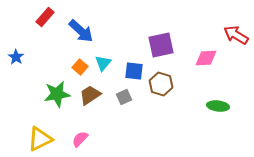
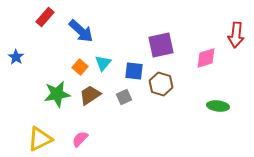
red arrow: rotated 115 degrees counterclockwise
pink diamond: rotated 15 degrees counterclockwise
